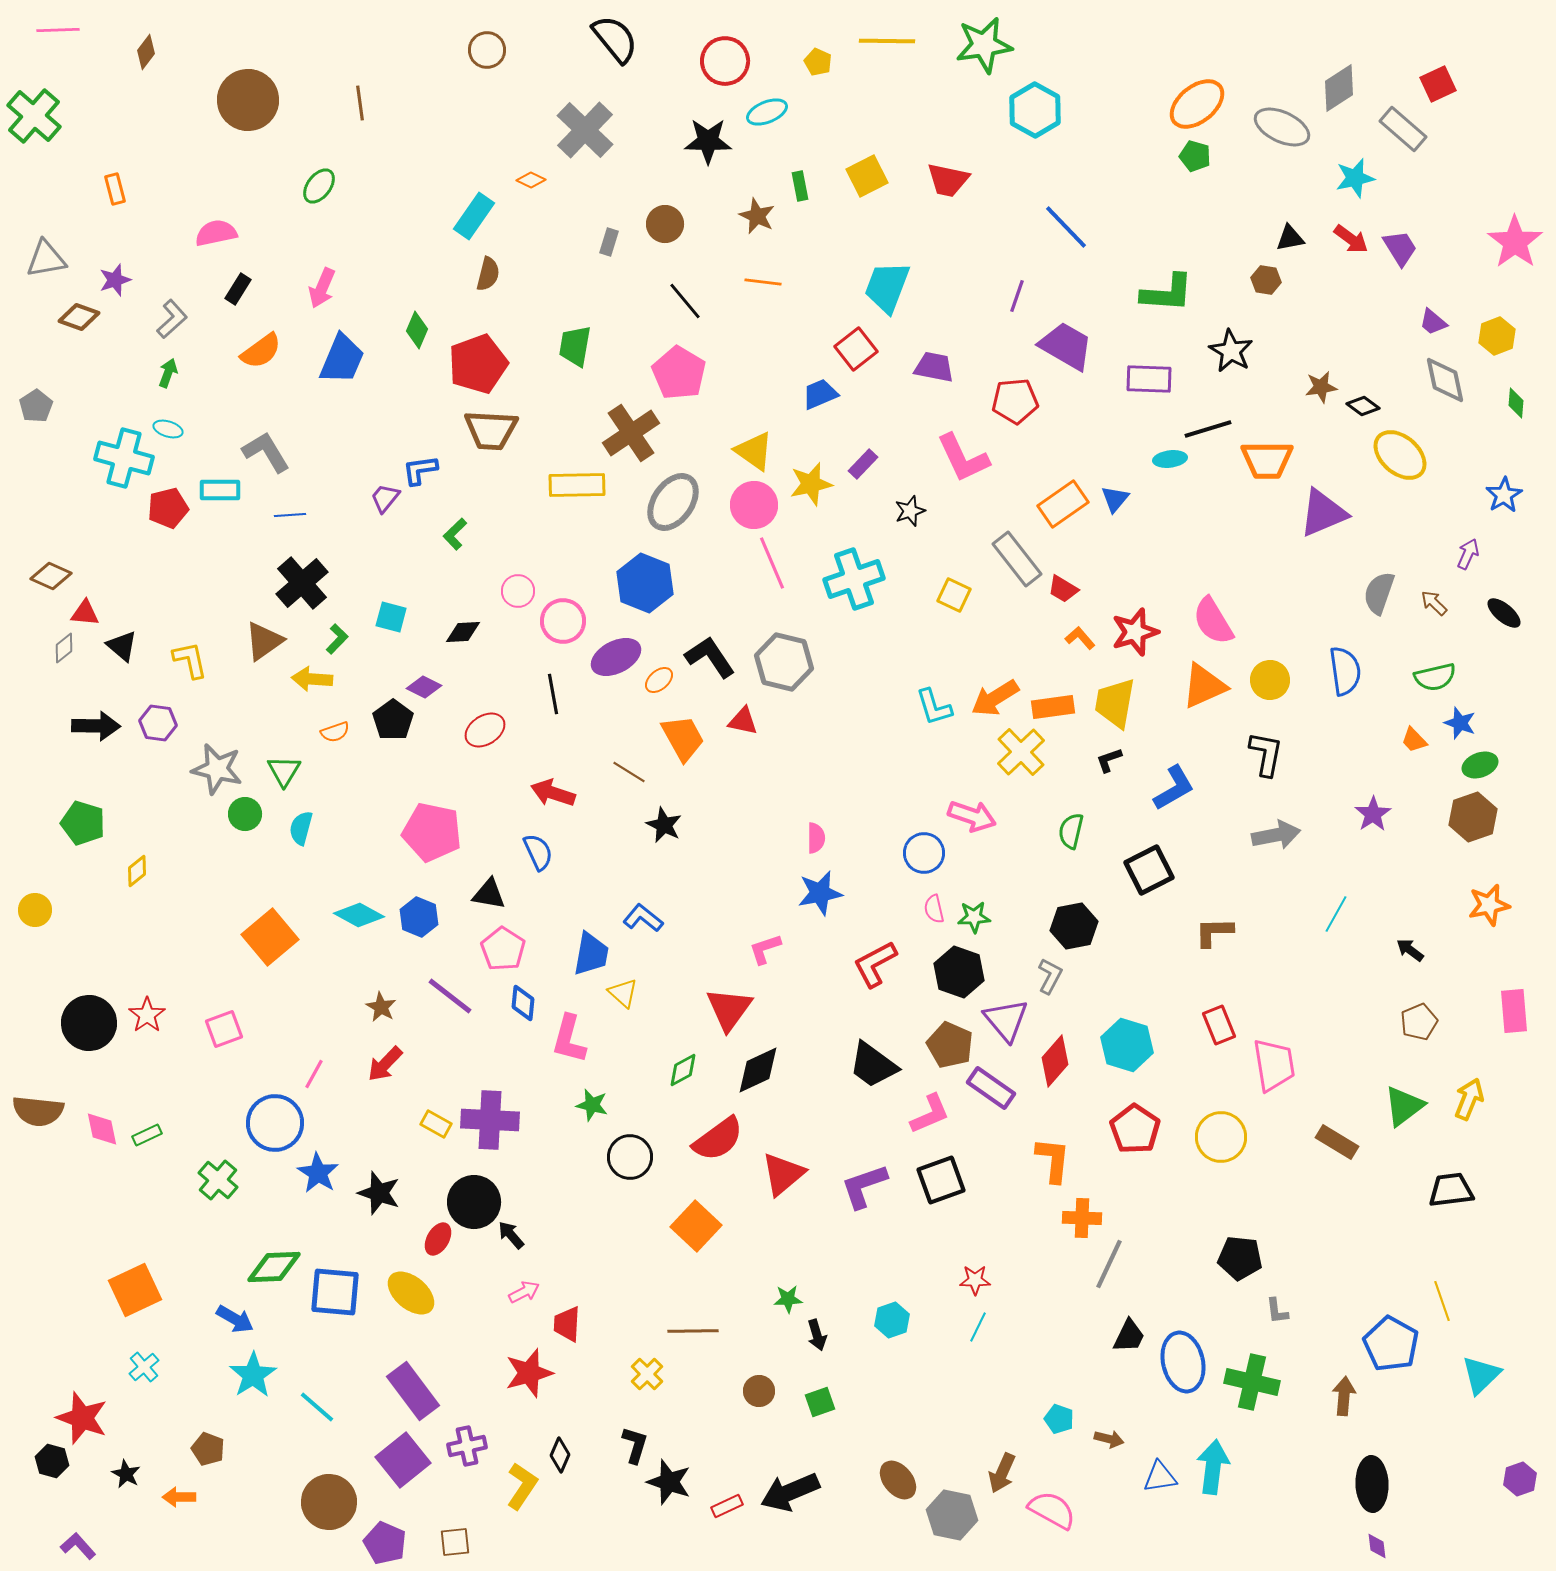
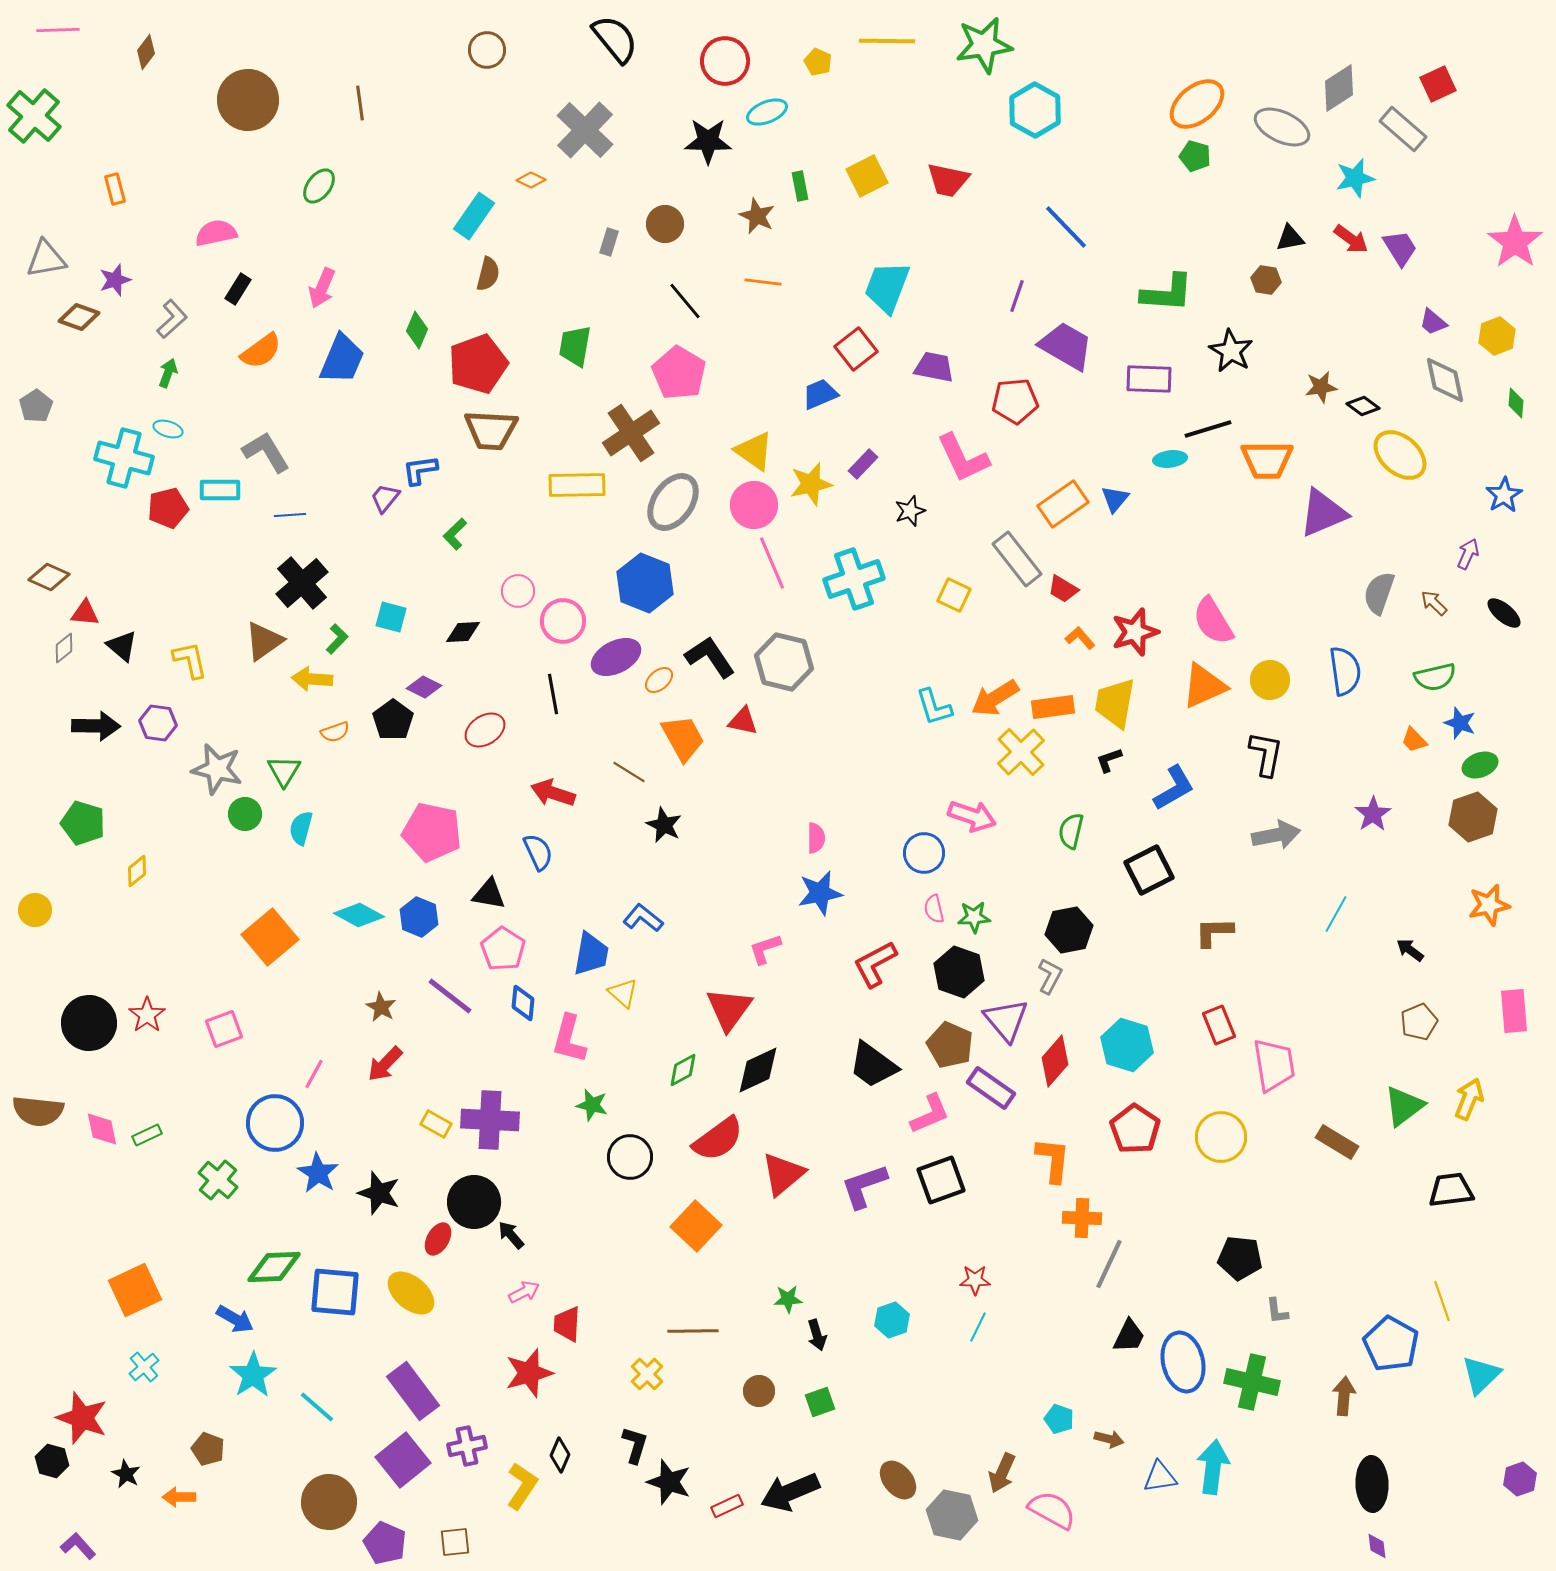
brown diamond at (51, 576): moved 2 px left, 1 px down
black hexagon at (1074, 926): moved 5 px left, 4 px down
